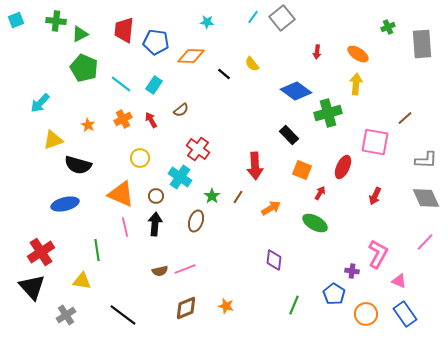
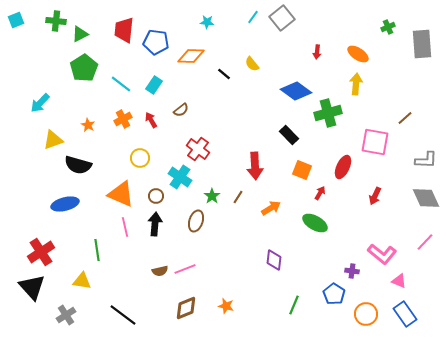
green pentagon at (84, 68): rotated 16 degrees clockwise
pink L-shape at (378, 254): moved 4 px right; rotated 100 degrees clockwise
